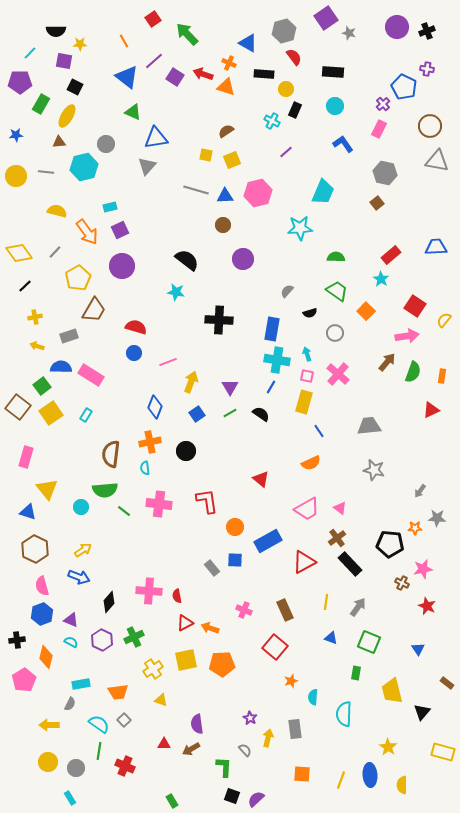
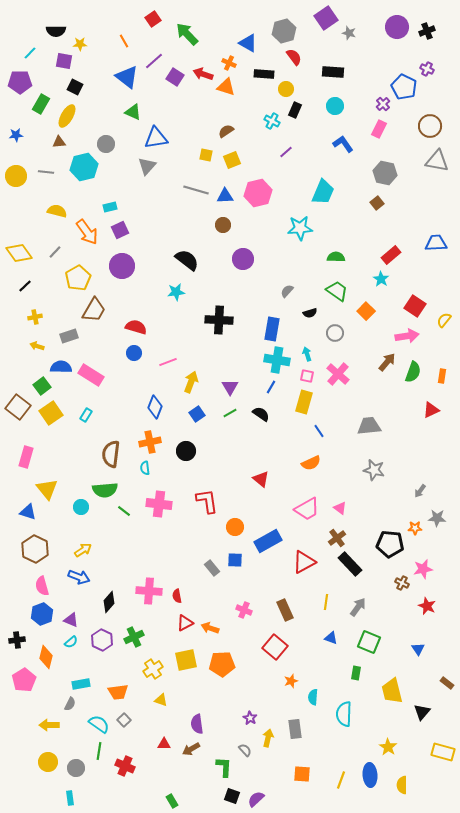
purple cross at (427, 69): rotated 16 degrees clockwise
blue trapezoid at (436, 247): moved 4 px up
cyan star at (176, 292): rotated 18 degrees counterclockwise
cyan semicircle at (71, 642): rotated 112 degrees clockwise
cyan rectangle at (70, 798): rotated 24 degrees clockwise
